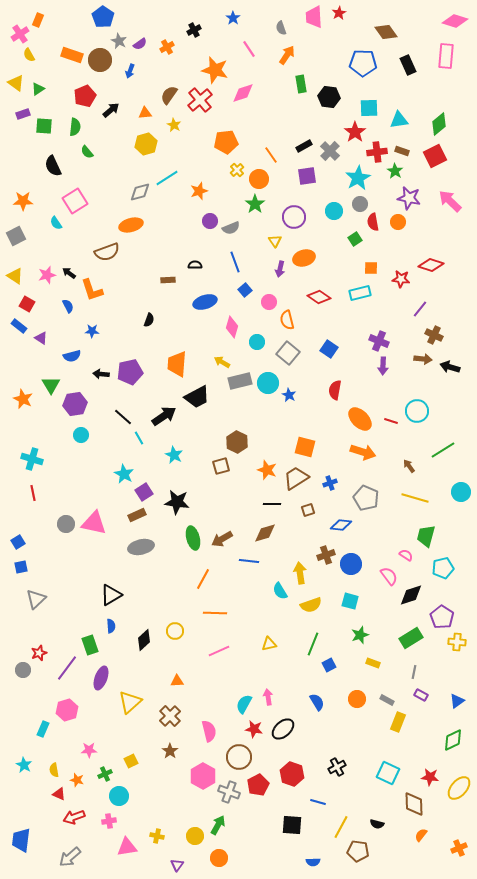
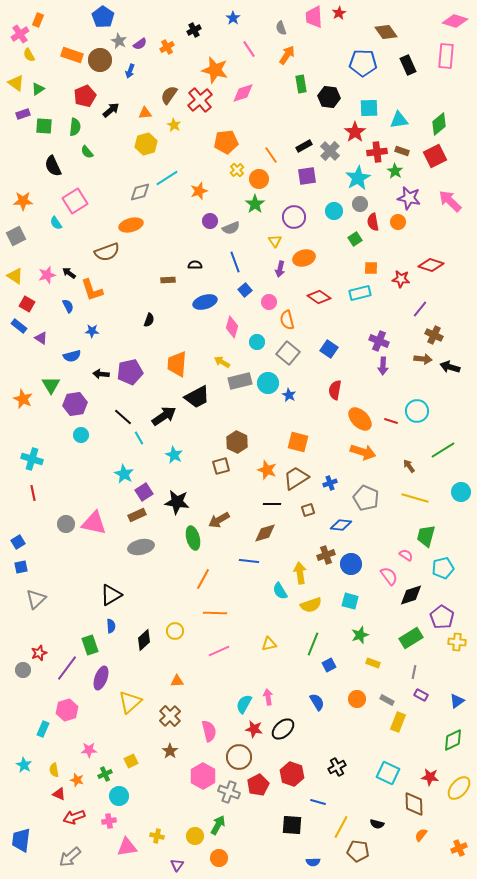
orange square at (305, 447): moved 7 px left, 5 px up
brown arrow at (222, 539): moved 3 px left, 19 px up
